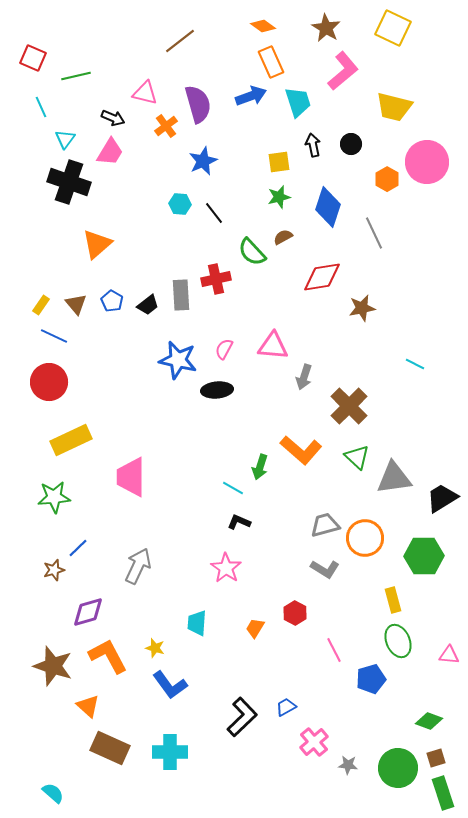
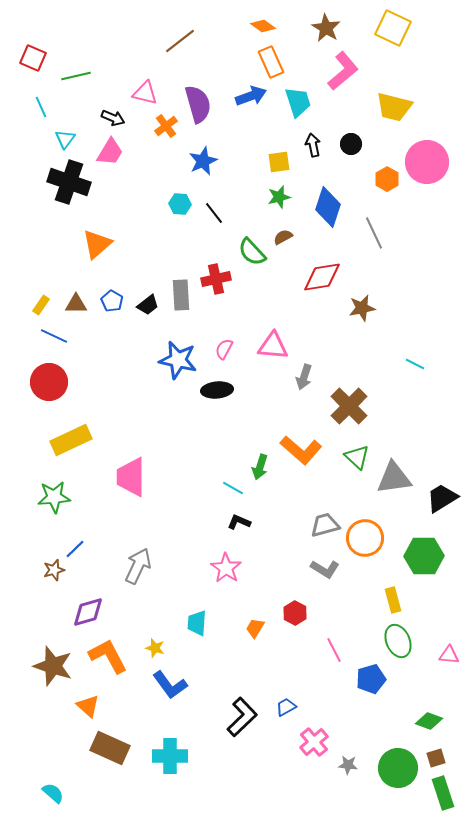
brown triangle at (76, 304): rotated 50 degrees counterclockwise
blue line at (78, 548): moved 3 px left, 1 px down
cyan cross at (170, 752): moved 4 px down
